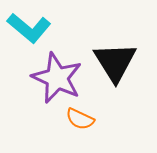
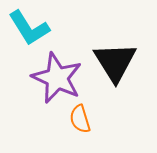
cyan L-shape: rotated 18 degrees clockwise
orange semicircle: rotated 48 degrees clockwise
